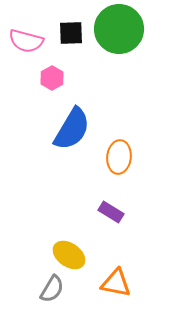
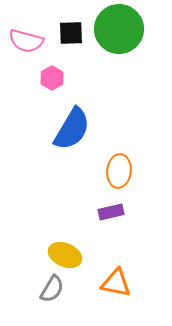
orange ellipse: moved 14 px down
purple rectangle: rotated 45 degrees counterclockwise
yellow ellipse: moved 4 px left; rotated 12 degrees counterclockwise
